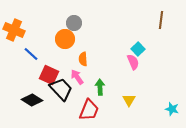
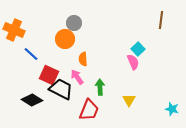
black trapezoid: rotated 20 degrees counterclockwise
